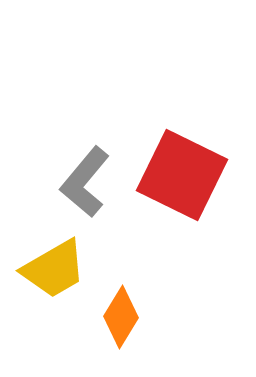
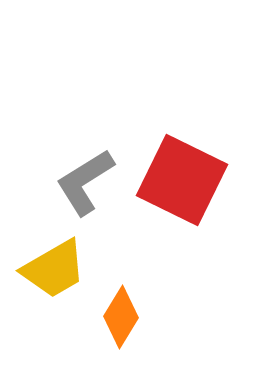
red square: moved 5 px down
gray L-shape: rotated 18 degrees clockwise
